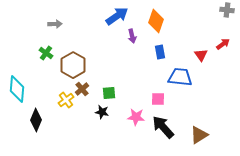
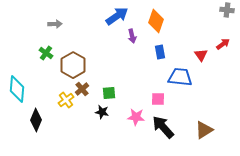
brown triangle: moved 5 px right, 5 px up
